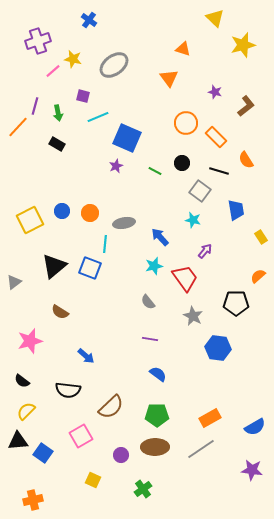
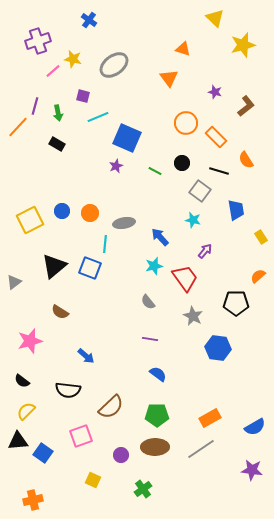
pink square at (81, 436): rotated 10 degrees clockwise
